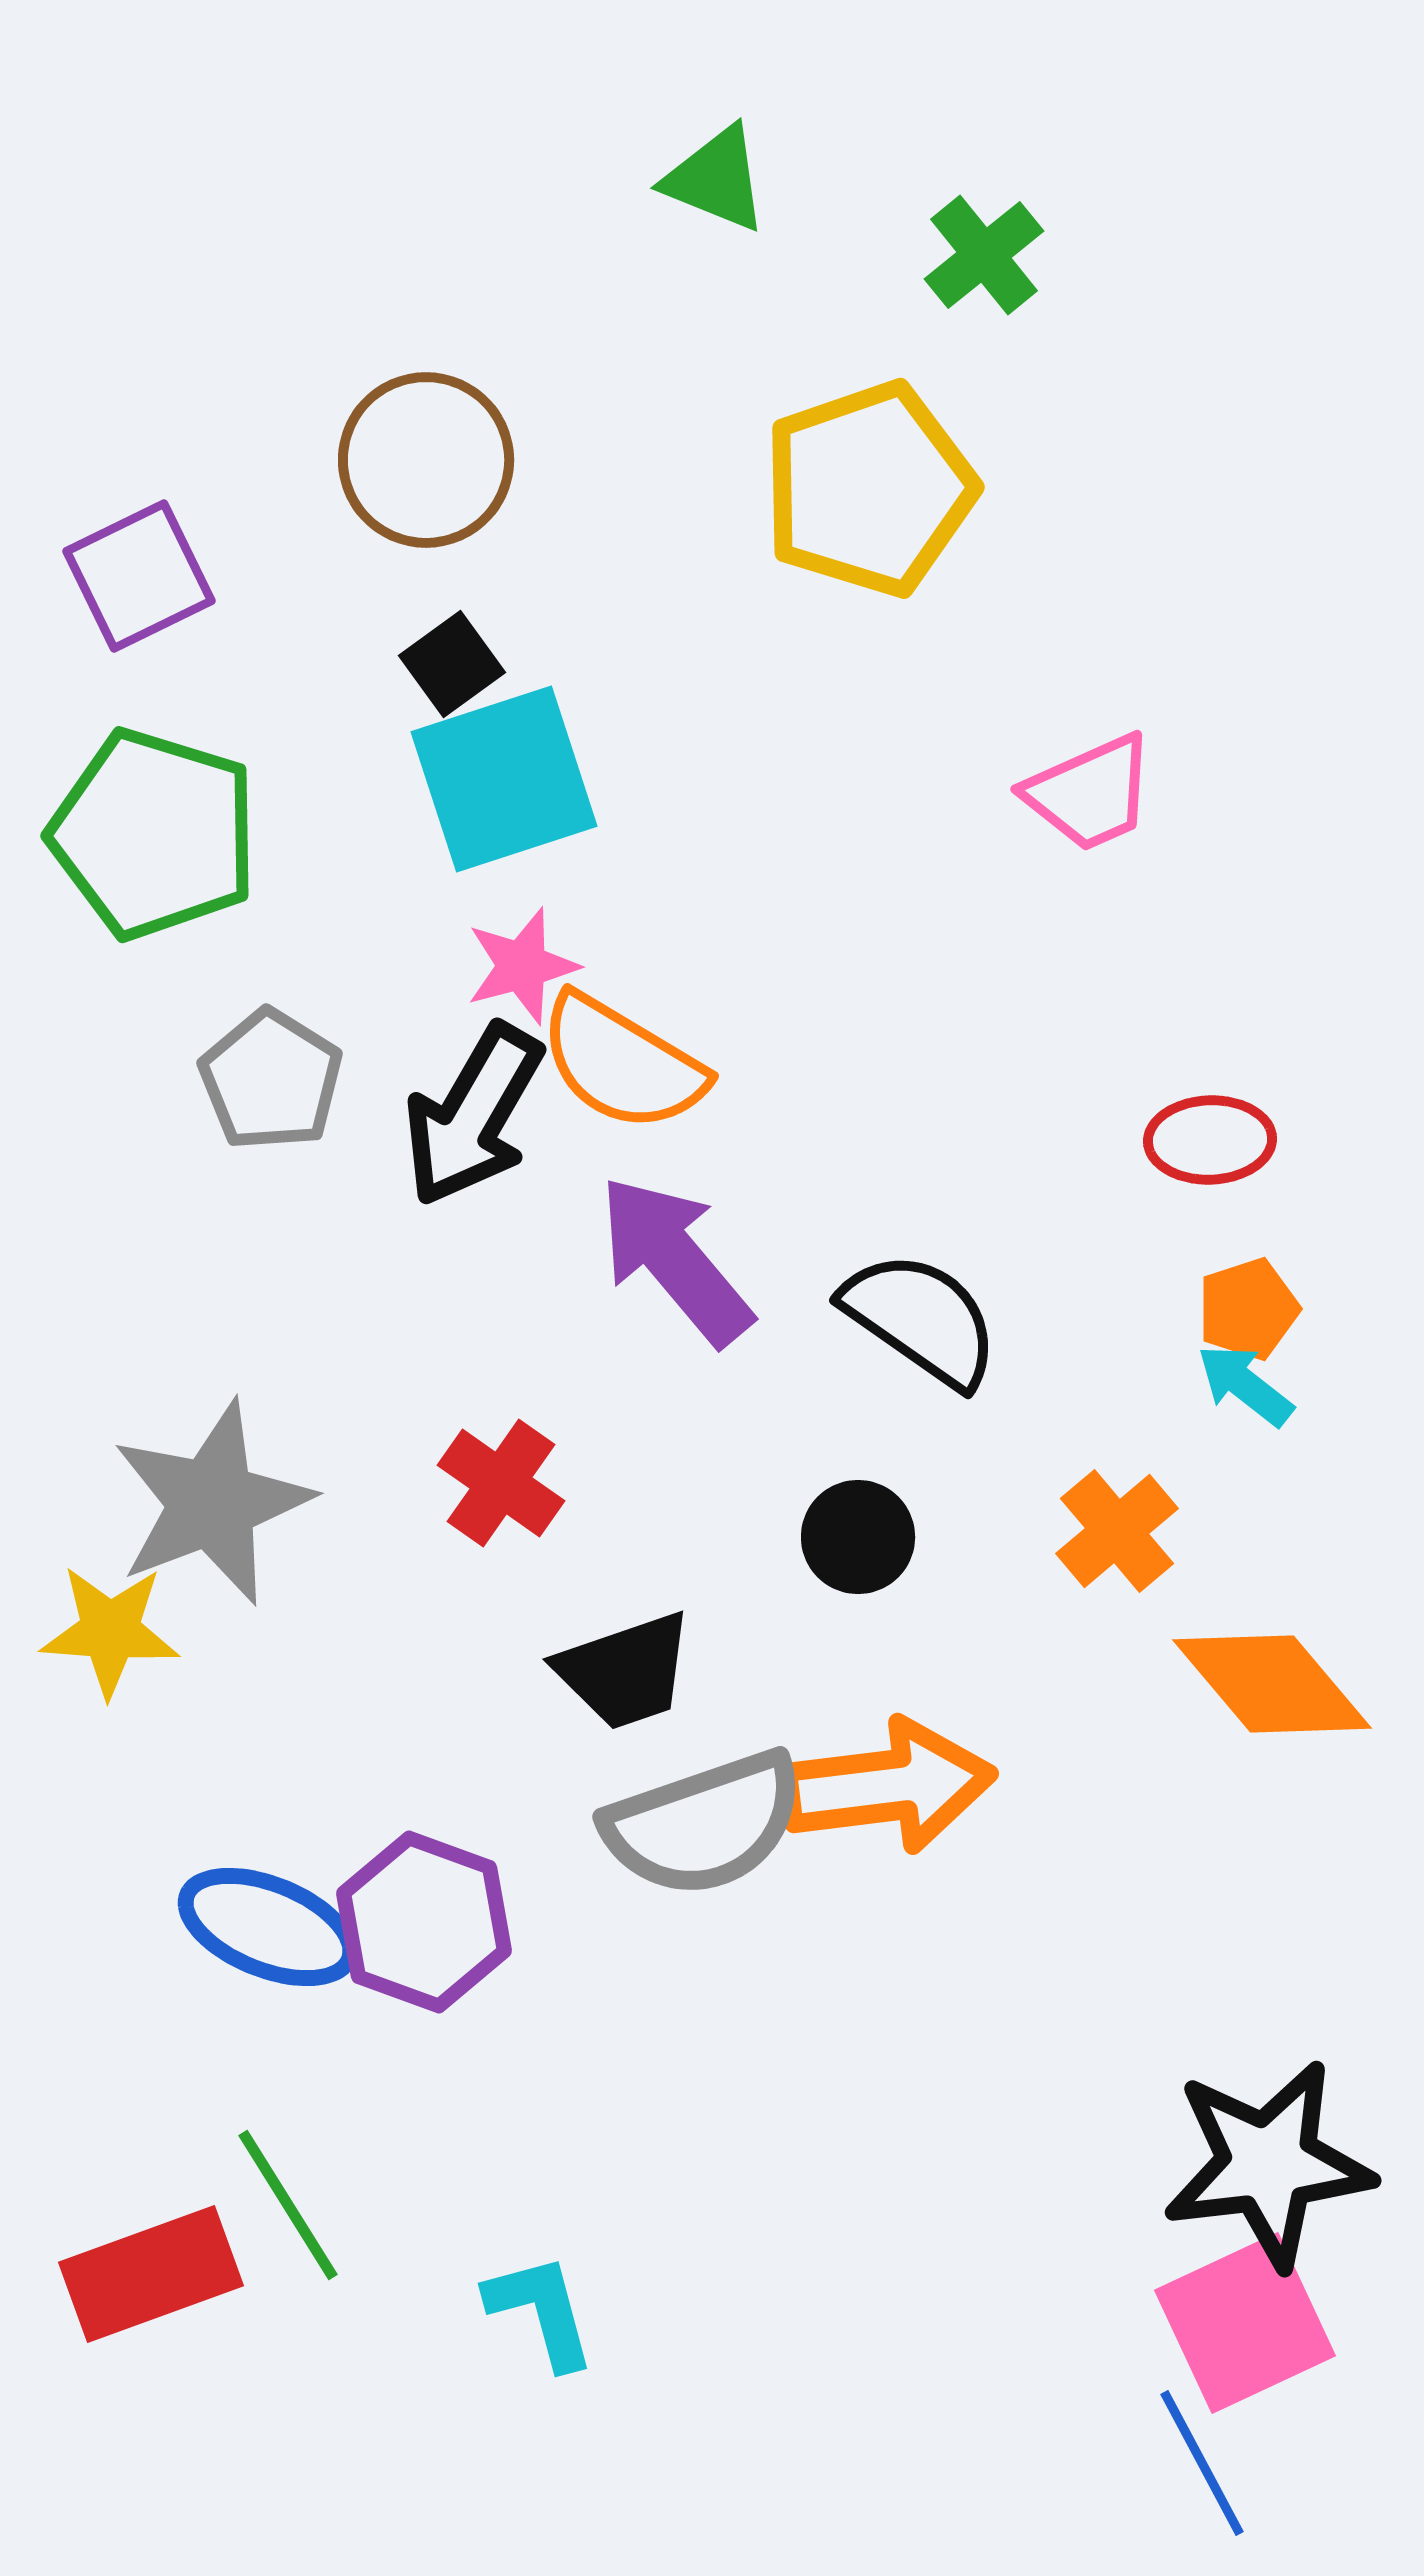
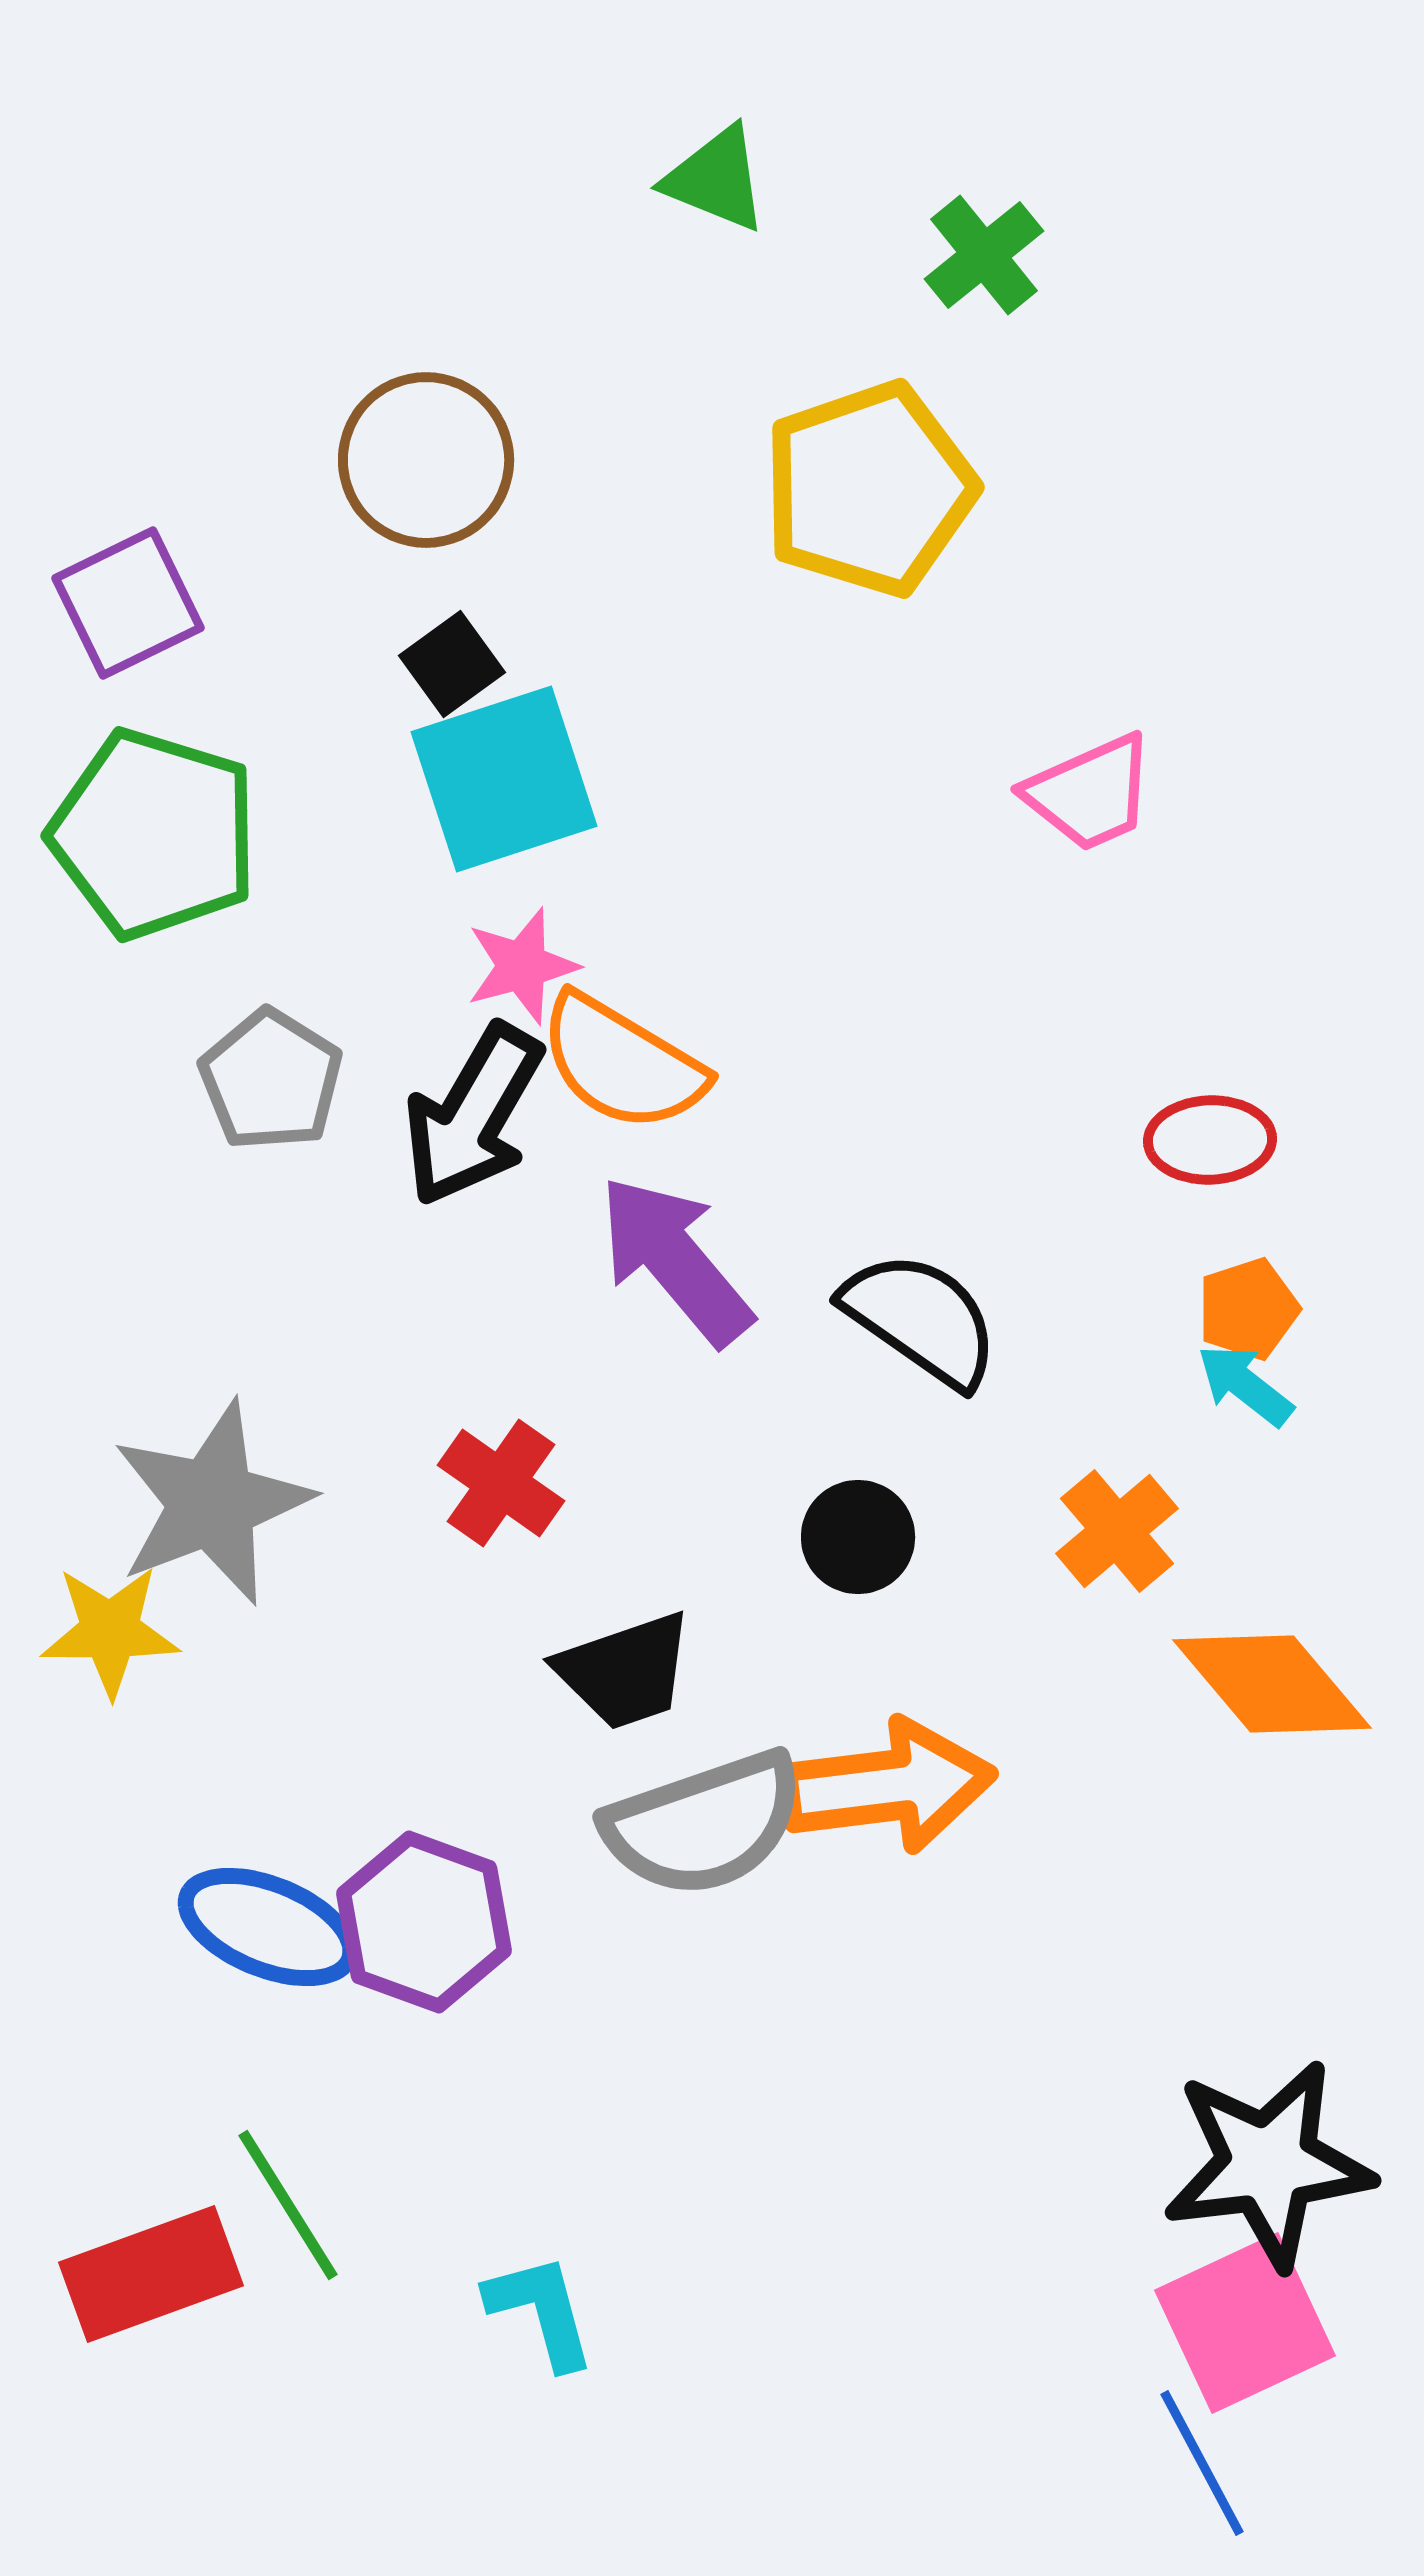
purple square: moved 11 px left, 27 px down
yellow star: rotated 4 degrees counterclockwise
